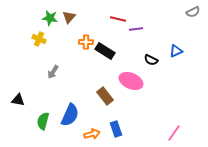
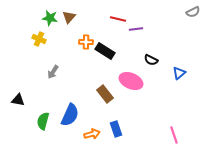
blue triangle: moved 3 px right, 22 px down; rotated 16 degrees counterclockwise
brown rectangle: moved 2 px up
pink line: moved 2 px down; rotated 54 degrees counterclockwise
